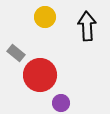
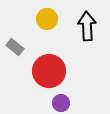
yellow circle: moved 2 px right, 2 px down
gray rectangle: moved 1 px left, 6 px up
red circle: moved 9 px right, 4 px up
